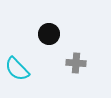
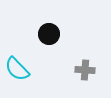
gray cross: moved 9 px right, 7 px down
